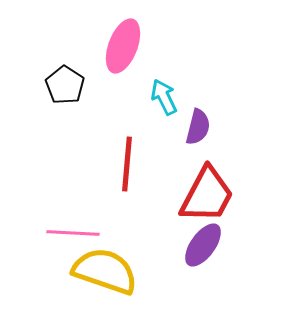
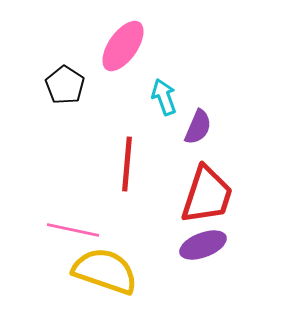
pink ellipse: rotated 14 degrees clockwise
cyan arrow: rotated 6 degrees clockwise
purple semicircle: rotated 9 degrees clockwise
red trapezoid: rotated 10 degrees counterclockwise
pink line: moved 3 px up; rotated 9 degrees clockwise
purple ellipse: rotated 33 degrees clockwise
